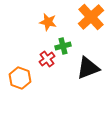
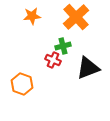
orange cross: moved 15 px left
orange star: moved 16 px left, 6 px up; rotated 18 degrees counterclockwise
red cross: moved 6 px right, 1 px down; rotated 28 degrees counterclockwise
orange hexagon: moved 2 px right, 6 px down
